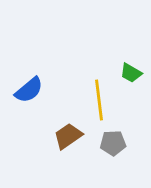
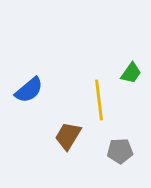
green trapezoid: rotated 85 degrees counterclockwise
brown trapezoid: rotated 24 degrees counterclockwise
gray pentagon: moved 7 px right, 8 px down
